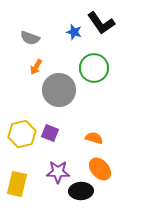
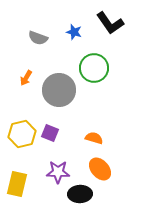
black L-shape: moved 9 px right
gray semicircle: moved 8 px right
orange arrow: moved 10 px left, 11 px down
black ellipse: moved 1 px left, 3 px down
